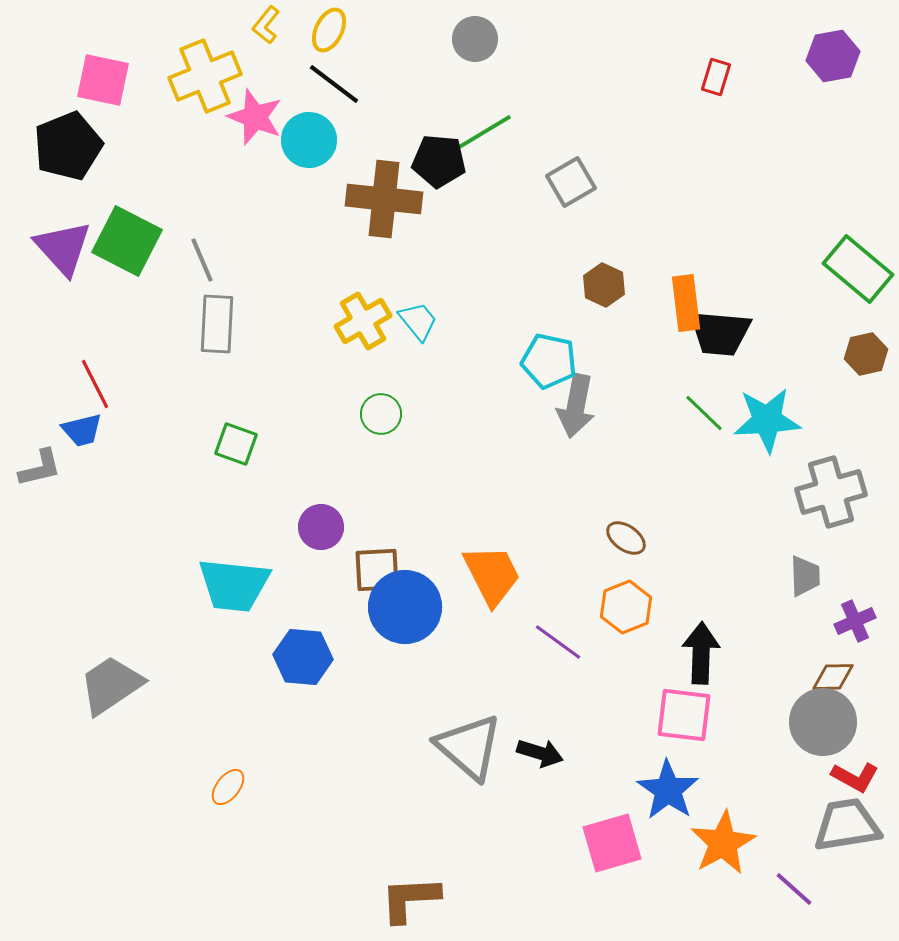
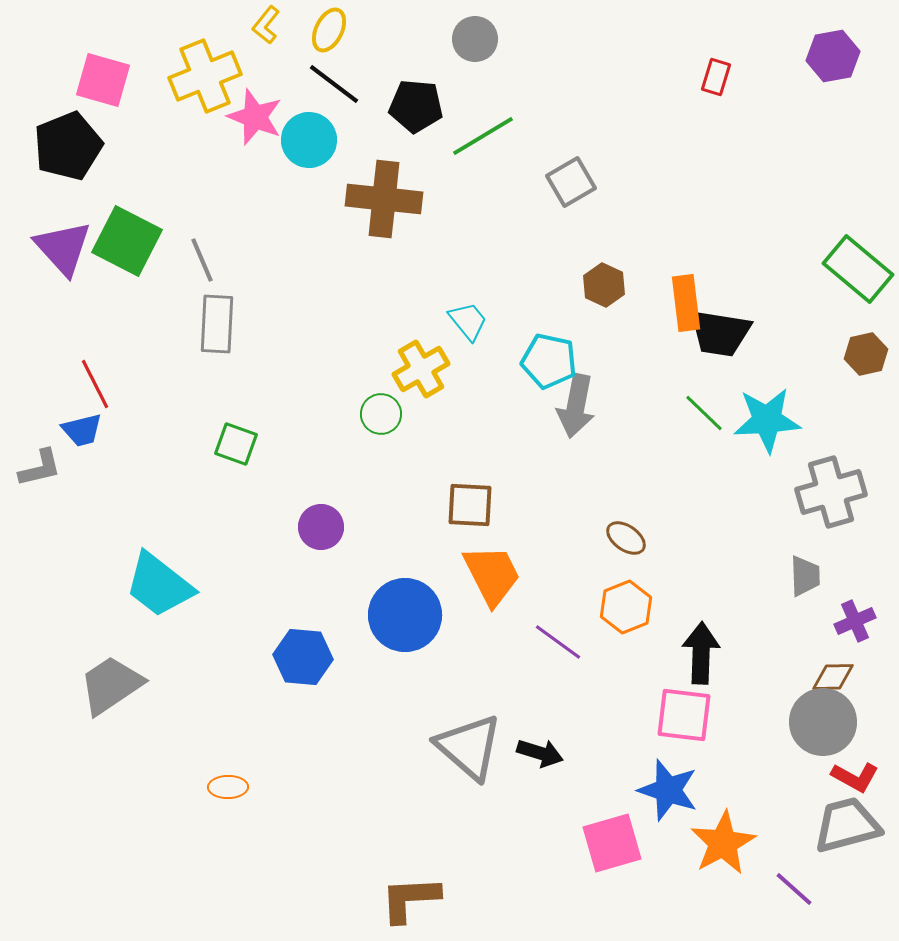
pink square at (103, 80): rotated 4 degrees clockwise
green line at (481, 134): moved 2 px right, 2 px down
black pentagon at (439, 161): moved 23 px left, 55 px up
yellow cross at (363, 321): moved 58 px right, 48 px down
cyan trapezoid at (418, 321): moved 50 px right
black trapezoid at (720, 333): rotated 4 degrees clockwise
brown square at (377, 570): moved 93 px right, 65 px up; rotated 6 degrees clockwise
cyan trapezoid at (234, 585): moved 75 px left; rotated 32 degrees clockwise
blue circle at (405, 607): moved 8 px down
orange ellipse at (228, 787): rotated 51 degrees clockwise
blue star at (668, 790): rotated 16 degrees counterclockwise
gray trapezoid at (847, 825): rotated 6 degrees counterclockwise
